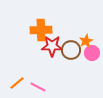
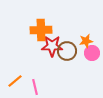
orange star: rotated 16 degrees clockwise
brown circle: moved 4 px left, 1 px down
orange line: moved 2 px left, 2 px up
pink line: moved 3 px left; rotated 49 degrees clockwise
